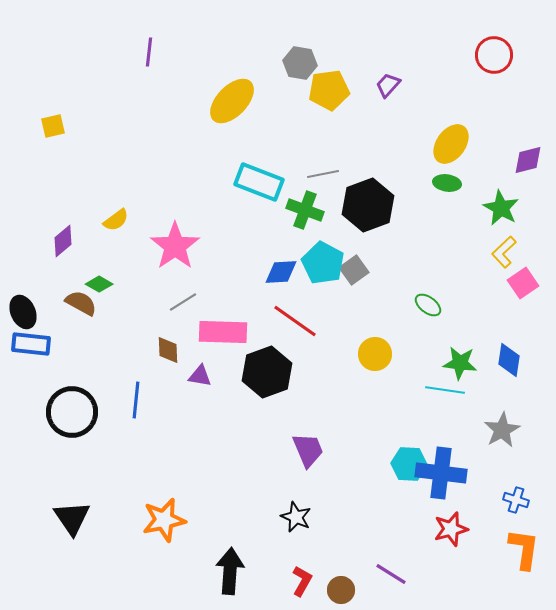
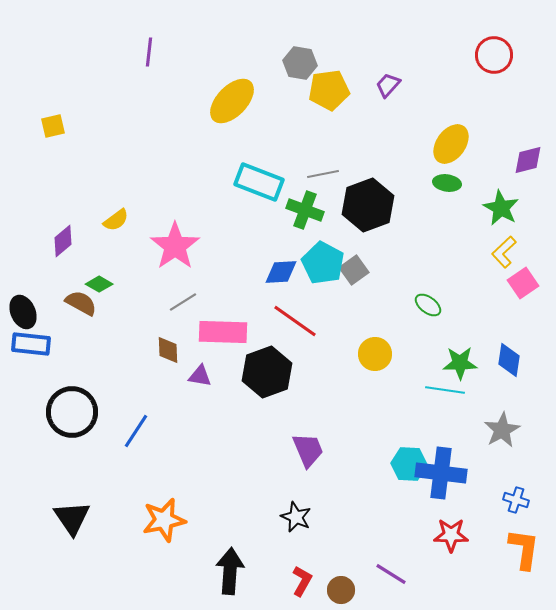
green star at (460, 363): rotated 8 degrees counterclockwise
blue line at (136, 400): moved 31 px down; rotated 27 degrees clockwise
red star at (451, 529): moved 6 px down; rotated 16 degrees clockwise
